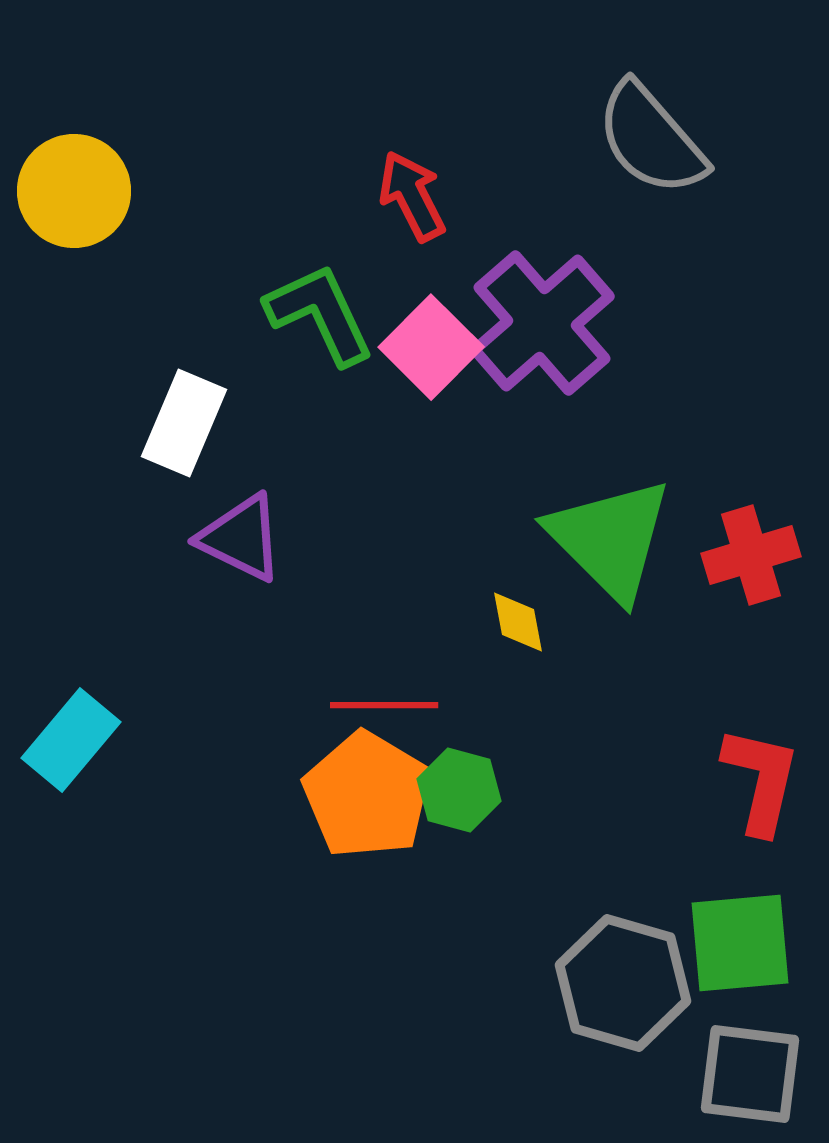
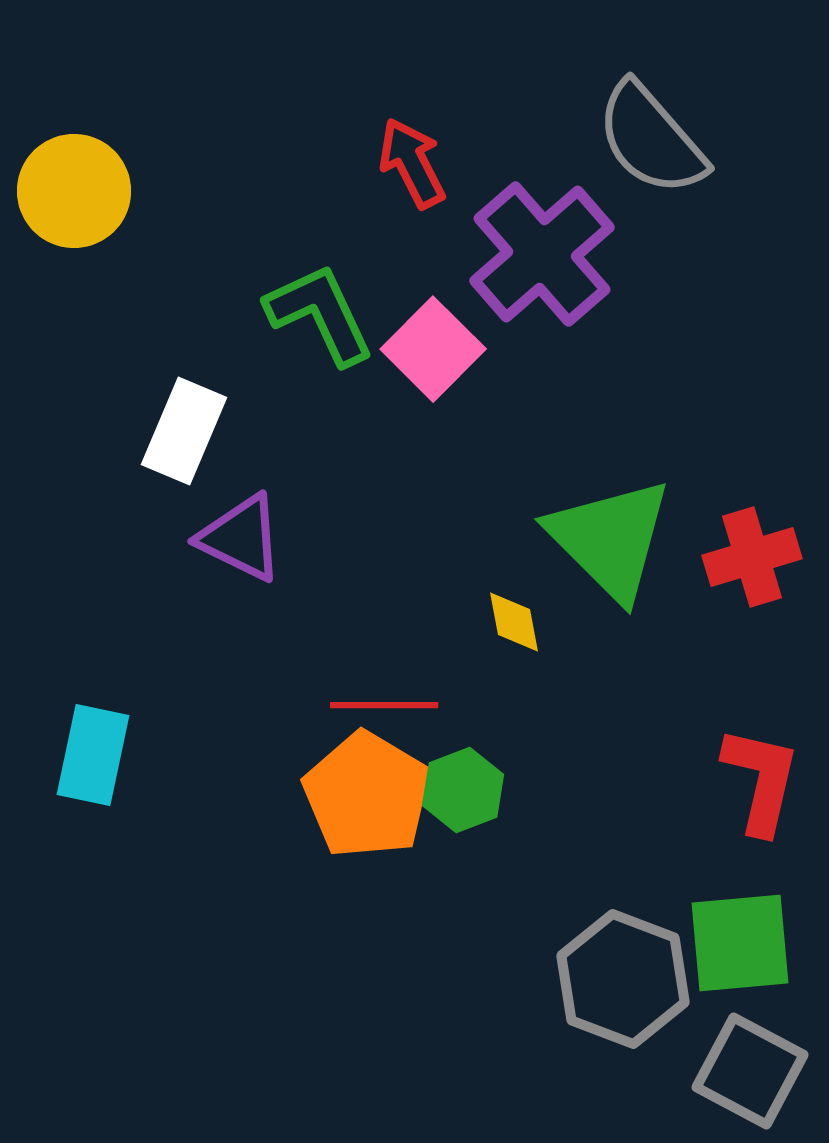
red arrow: moved 33 px up
purple cross: moved 69 px up
pink square: moved 2 px right, 2 px down
white rectangle: moved 8 px down
red cross: moved 1 px right, 2 px down
yellow diamond: moved 4 px left
cyan rectangle: moved 22 px right, 15 px down; rotated 28 degrees counterclockwise
green hexagon: moved 4 px right; rotated 24 degrees clockwise
gray hexagon: moved 4 px up; rotated 5 degrees clockwise
gray square: moved 3 px up; rotated 21 degrees clockwise
